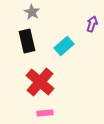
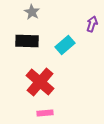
black rectangle: rotated 75 degrees counterclockwise
cyan rectangle: moved 1 px right, 1 px up
